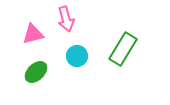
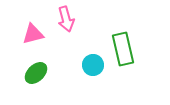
green rectangle: rotated 44 degrees counterclockwise
cyan circle: moved 16 px right, 9 px down
green ellipse: moved 1 px down
